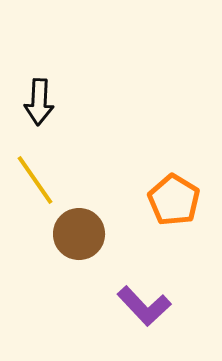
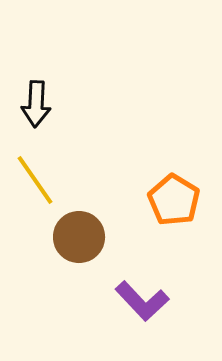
black arrow: moved 3 px left, 2 px down
brown circle: moved 3 px down
purple L-shape: moved 2 px left, 5 px up
